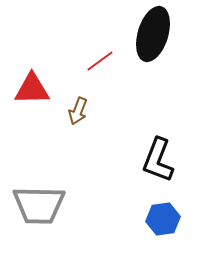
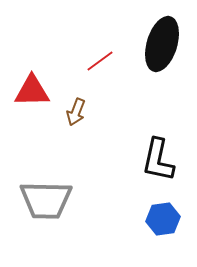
black ellipse: moved 9 px right, 10 px down
red triangle: moved 2 px down
brown arrow: moved 2 px left, 1 px down
black L-shape: rotated 9 degrees counterclockwise
gray trapezoid: moved 7 px right, 5 px up
